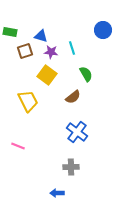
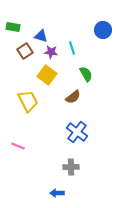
green rectangle: moved 3 px right, 5 px up
brown square: rotated 14 degrees counterclockwise
